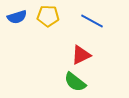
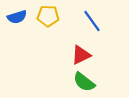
blue line: rotated 25 degrees clockwise
green semicircle: moved 9 px right
